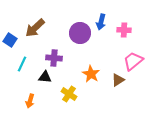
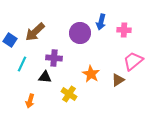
brown arrow: moved 4 px down
